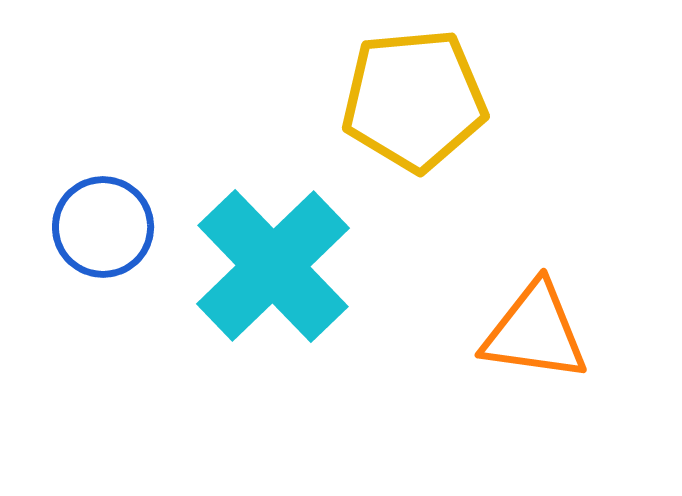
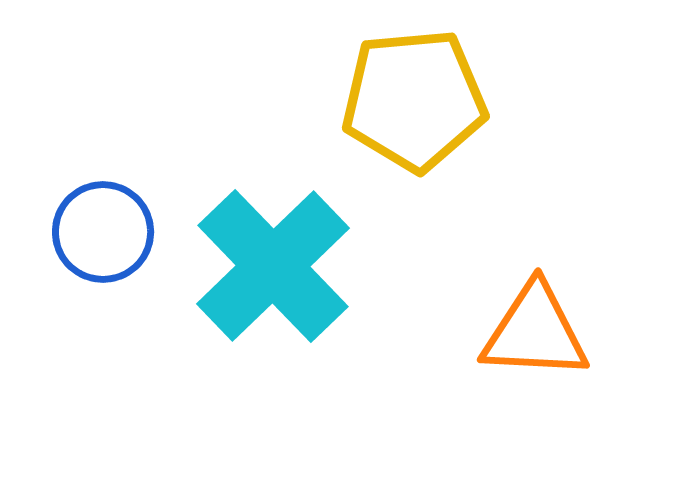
blue circle: moved 5 px down
orange triangle: rotated 5 degrees counterclockwise
